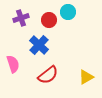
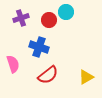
cyan circle: moved 2 px left
blue cross: moved 2 px down; rotated 24 degrees counterclockwise
